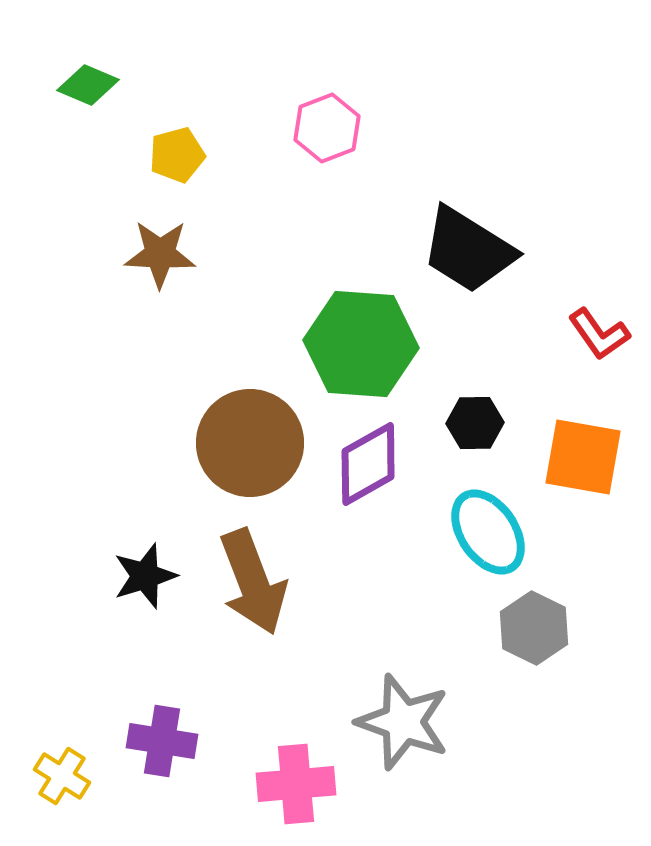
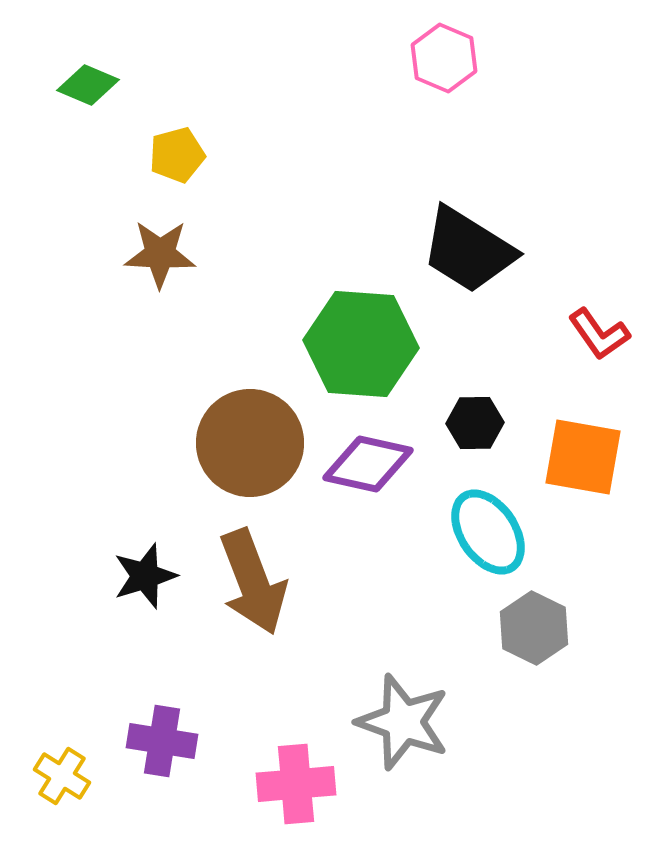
pink hexagon: moved 117 px right, 70 px up; rotated 16 degrees counterclockwise
purple diamond: rotated 42 degrees clockwise
